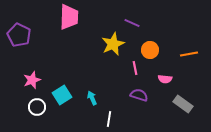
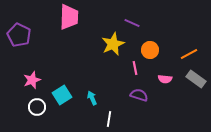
orange line: rotated 18 degrees counterclockwise
gray rectangle: moved 13 px right, 25 px up
